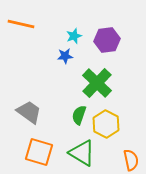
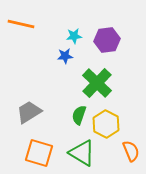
cyan star: rotated 14 degrees clockwise
gray trapezoid: rotated 68 degrees counterclockwise
orange square: moved 1 px down
orange semicircle: moved 9 px up; rotated 10 degrees counterclockwise
